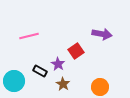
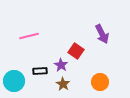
purple arrow: rotated 54 degrees clockwise
red square: rotated 21 degrees counterclockwise
purple star: moved 3 px right, 1 px down
black rectangle: rotated 32 degrees counterclockwise
orange circle: moved 5 px up
